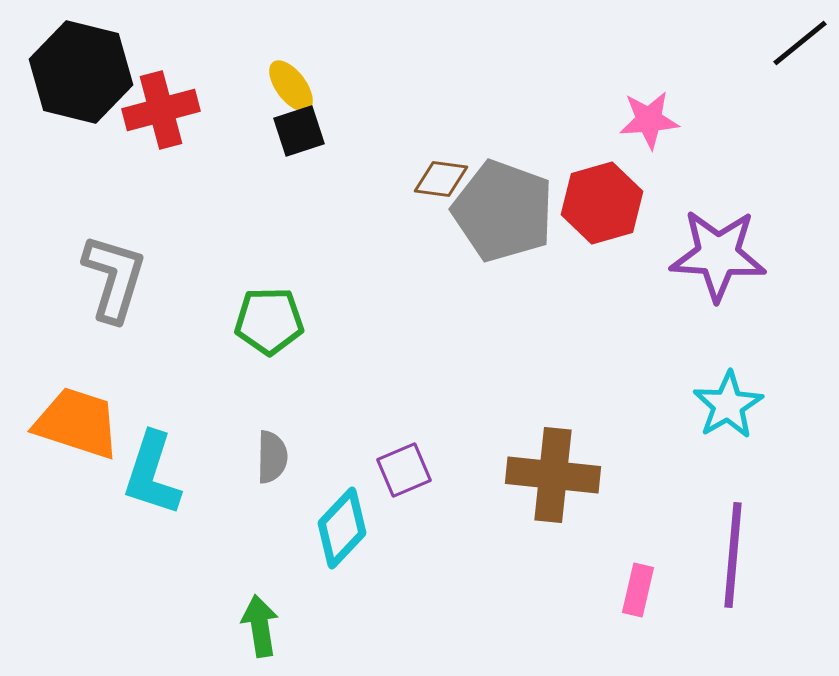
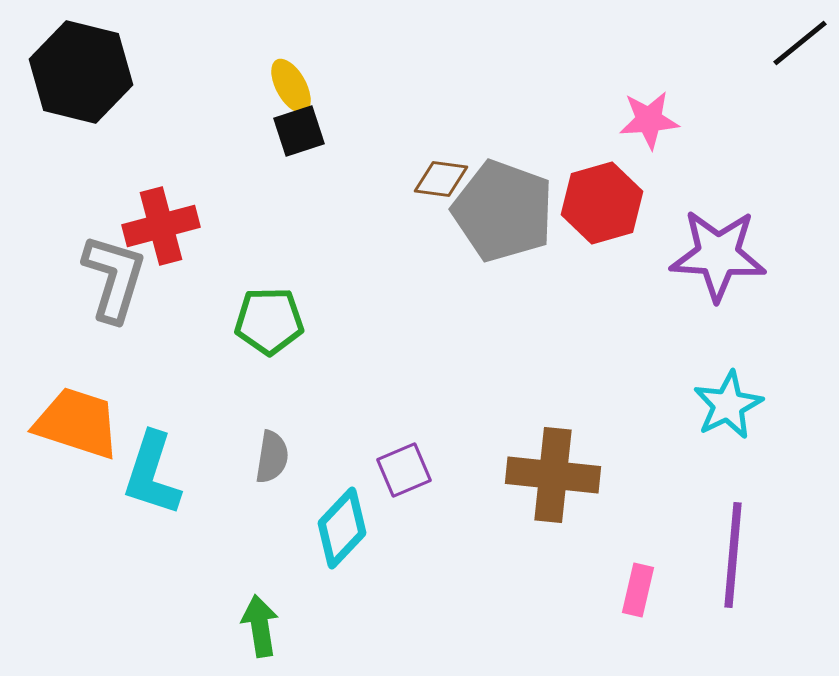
yellow ellipse: rotated 8 degrees clockwise
red cross: moved 116 px down
cyan star: rotated 4 degrees clockwise
gray semicircle: rotated 8 degrees clockwise
